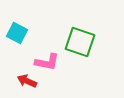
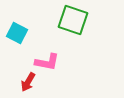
green square: moved 7 px left, 22 px up
red arrow: moved 1 px right, 1 px down; rotated 84 degrees counterclockwise
